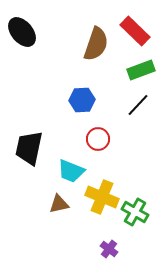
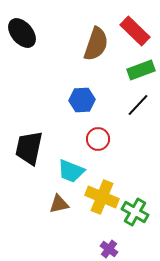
black ellipse: moved 1 px down
